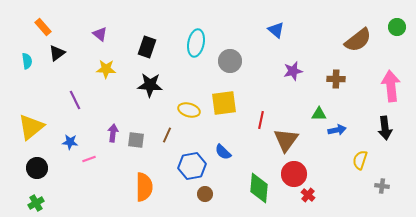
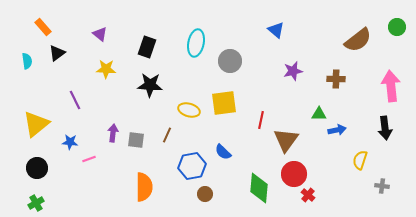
yellow triangle: moved 5 px right, 3 px up
